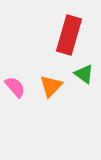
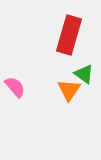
orange triangle: moved 18 px right, 4 px down; rotated 10 degrees counterclockwise
